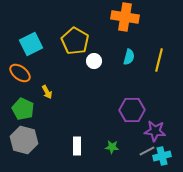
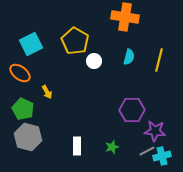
gray hexagon: moved 4 px right, 3 px up
green star: rotated 24 degrees counterclockwise
